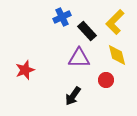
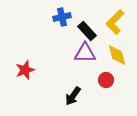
blue cross: rotated 12 degrees clockwise
purple triangle: moved 6 px right, 5 px up
